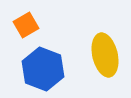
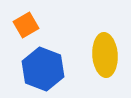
yellow ellipse: rotated 9 degrees clockwise
